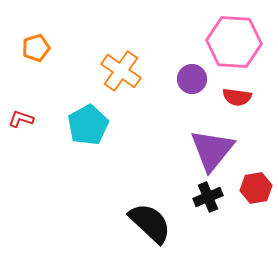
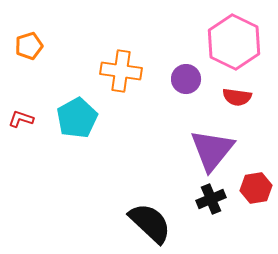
pink hexagon: rotated 22 degrees clockwise
orange pentagon: moved 7 px left, 2 px up
orange cross: rotated 27 degrees counterclockwise
purple circle: moved 6 px left
cyan pentagon: moved 11 px left, 7 px up
black cross: moved 3 px right, 2 px down
